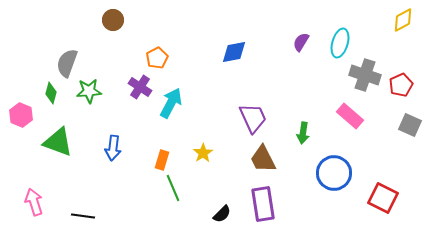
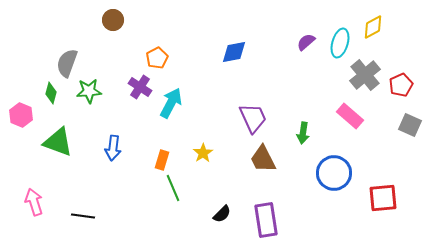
yellow diamond: moved 30 px left, 7 px down
purple semicircle: moved 5 px right; rotated 18 degrees clockwise
gray cross: rotated 32 degrees clockwise
red square: rotated 32 degrees counterclockwise
purple rectangle: moved 3 px right, 16 px down
